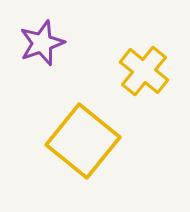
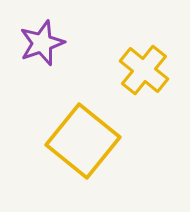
yellow cross: moved 1 px up
